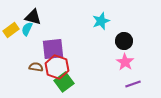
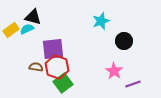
cyan semicircle: rotated 40 degrees clockwise
pink star: moved 11 px left, 9 px down
green square: moved 1 px left, 1 px down
